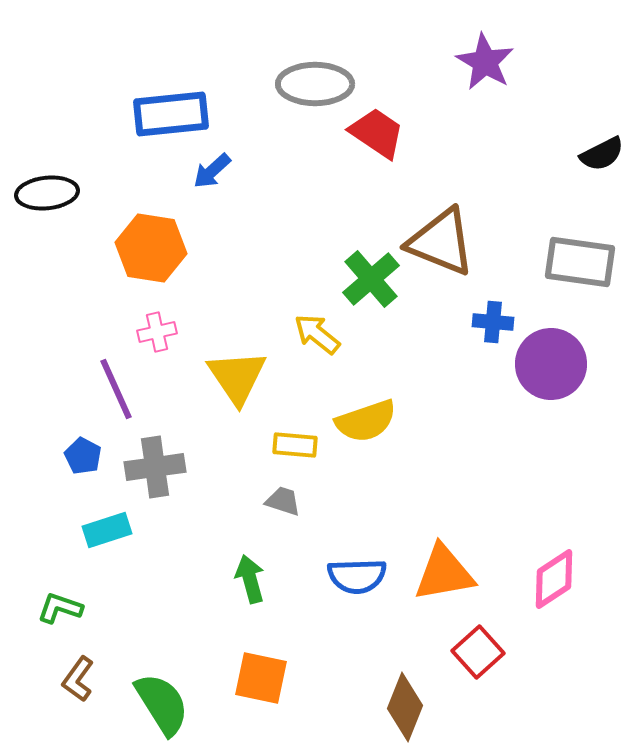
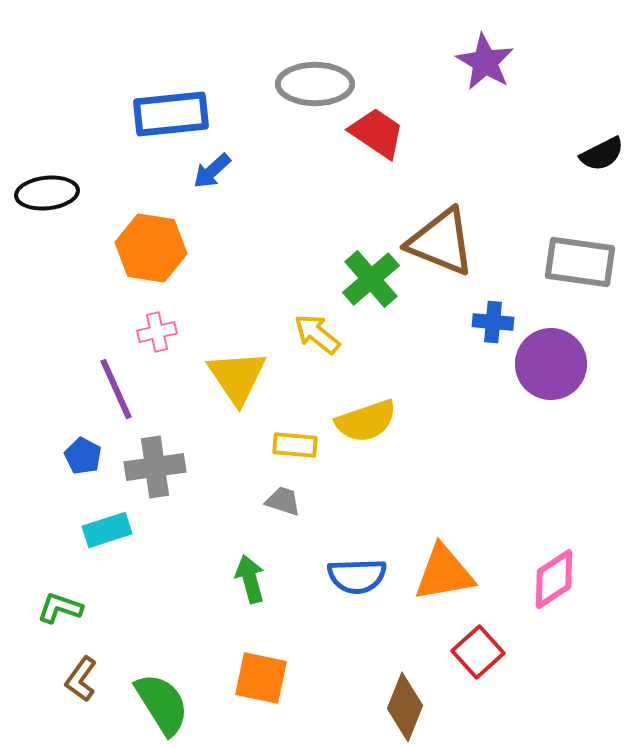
brown L-shape: moved 3 px right
